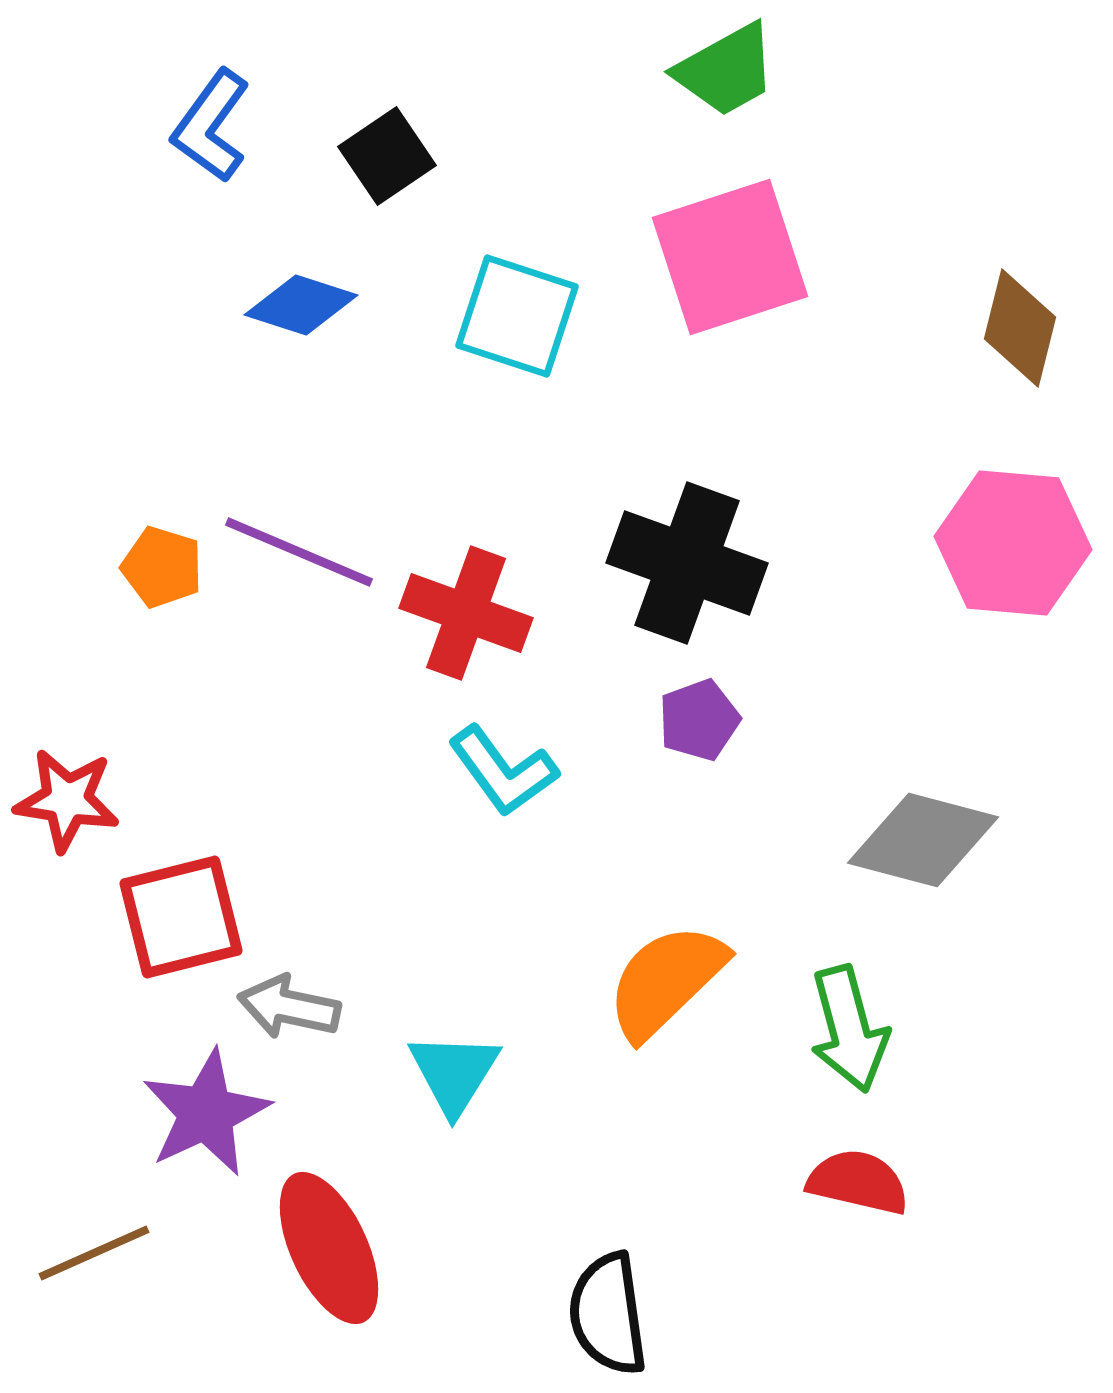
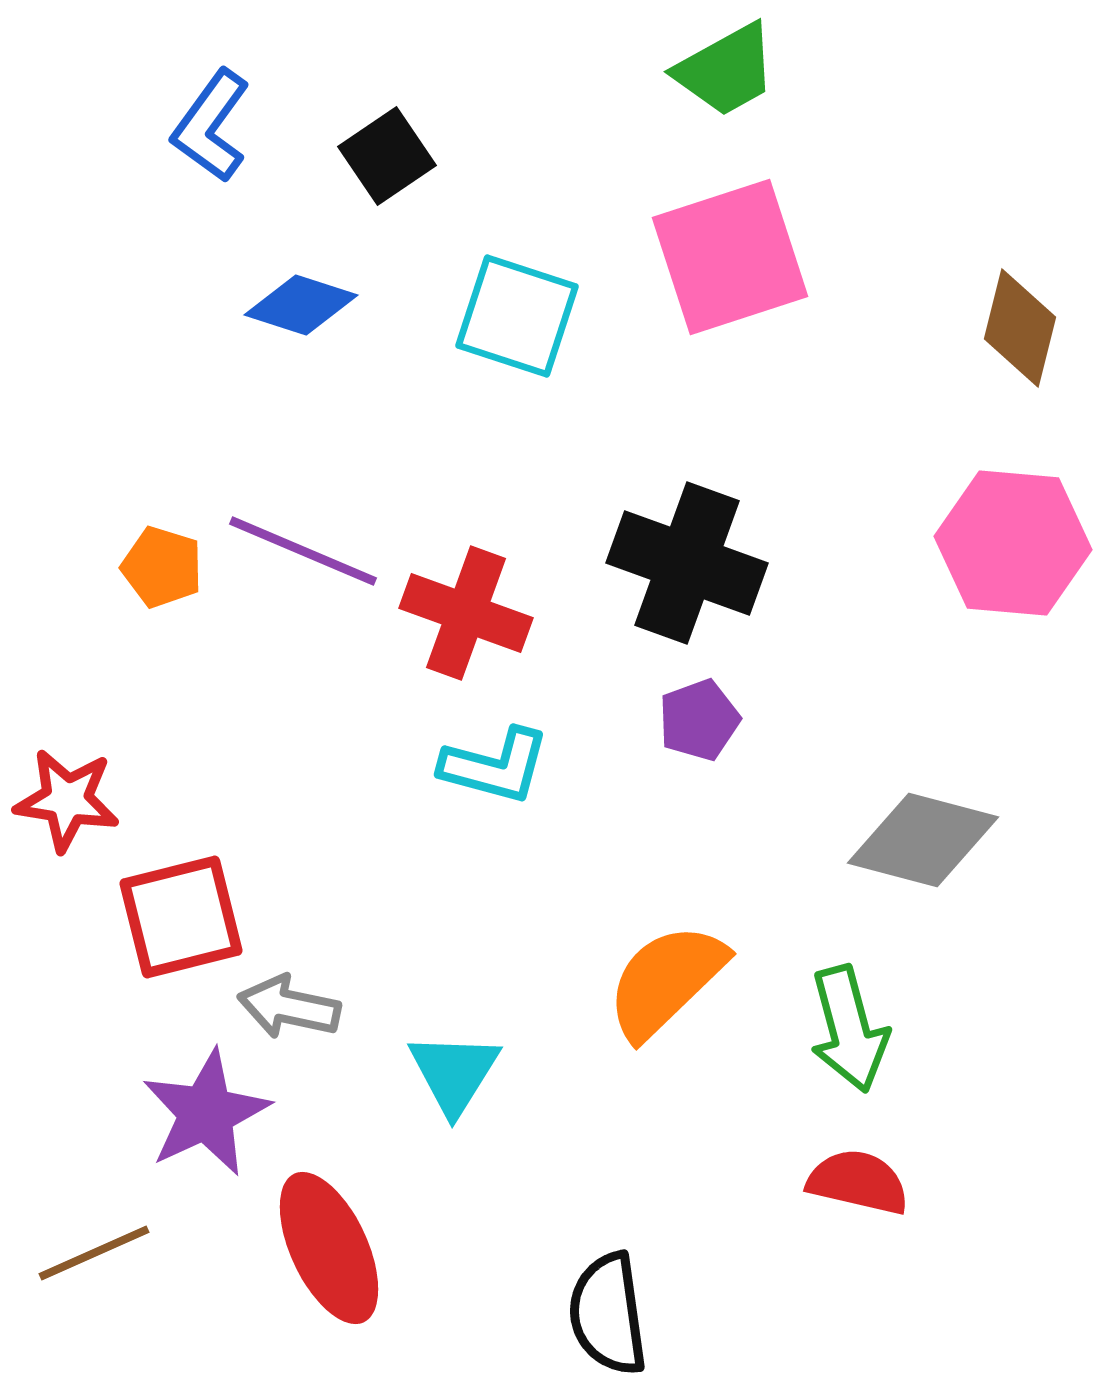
purple line: moved 4 px right, 1 px up
cyan L-shape: moved 8 px left, 5 px up; rotated 39 degrees counterclockwise
